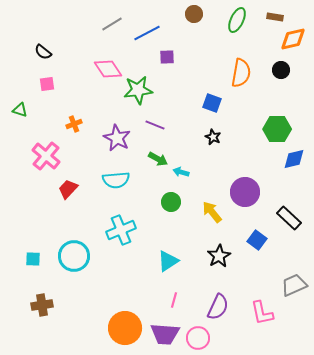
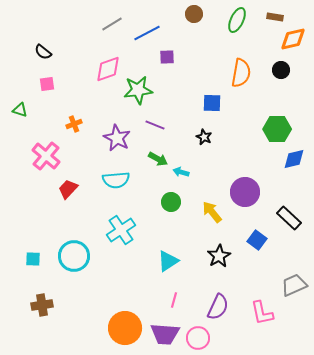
pink diamond at (108, 69): rotated 76 degrees counterclockwise
blue square at (212, 103): rotated 18 degrees counterclockwise
black star at (213, 137): moved 9 px left
cyan cross at (121, 230): rotated 12 degrees counterclockwise
